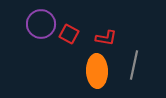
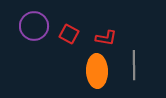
purple circle: moved 7 px left, 2 px down
gray line: rotated 12 degrees counterclockwise
